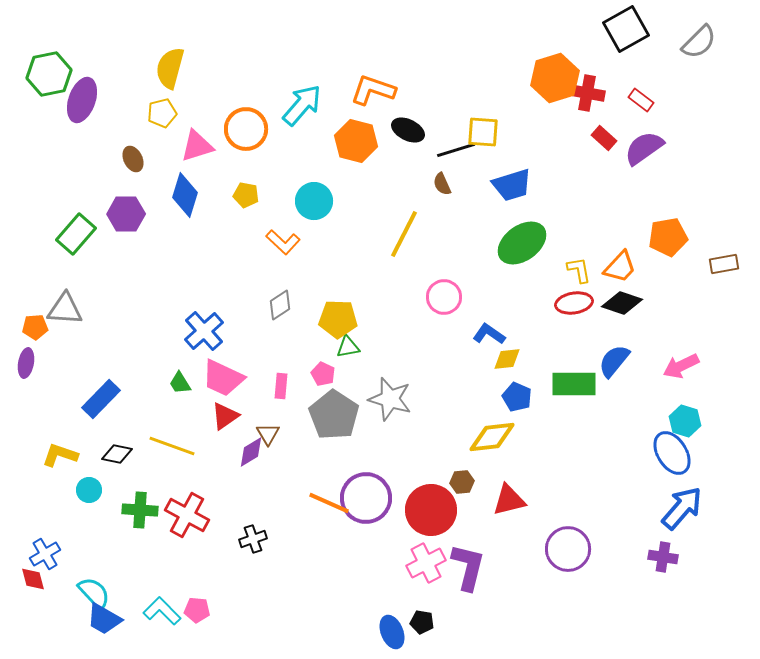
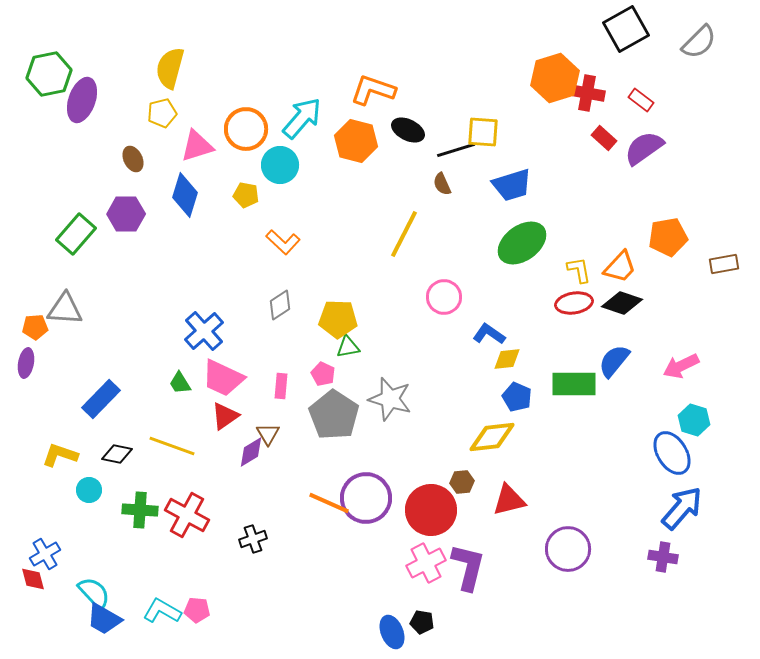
cyan arrow at (302, 105): moved 13 px down
cyan circle at (314, 201): moved 34 px left, 36 px up
cyan hexagon at (685, 421): moved 9 px right, 1 px up
cyan L-shape at (162, 611): rotated 15 degrees counterclockwise
